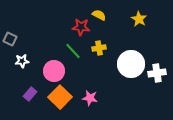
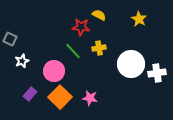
white star: rotated 16 degrees counterclockwise
